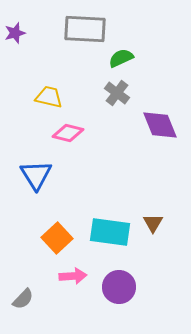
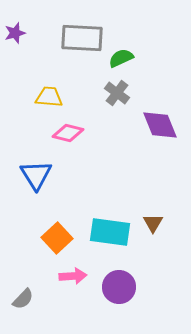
gray rectangle: moved 3 px left, 9 px down
yellow trapezoid: rotated 8 degrees counterclockwise
